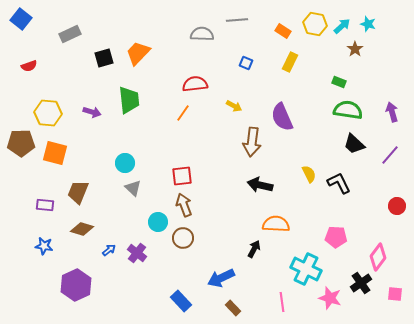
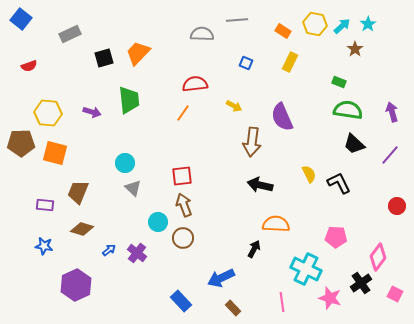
cyan star at (368, 24): rotated 21 degrees clockwise
pink square at (395, 294): rotated 21 degrees clockwise
